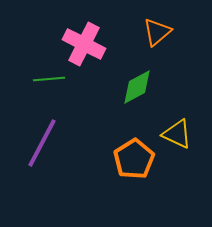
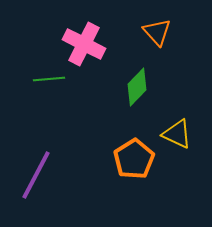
orange triangle: rotated 32 degrees counterclockwise
green diamond: rotated 18 degrees counterclockwise
purple line: moved 6 px left, 32 px down
